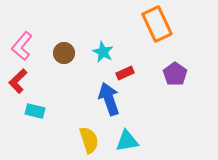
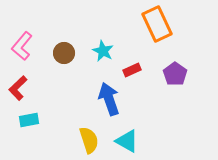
cyan star: moved 1 px up
red rectangle: moved 7 px right, 3 px up
red L-shape: moved 7 px down
cyan rectangle: moved 6 px left, 9 px down; rotated 24 degrees counterclockwise
cyan triangle: rotated 40 degrees clockwise
